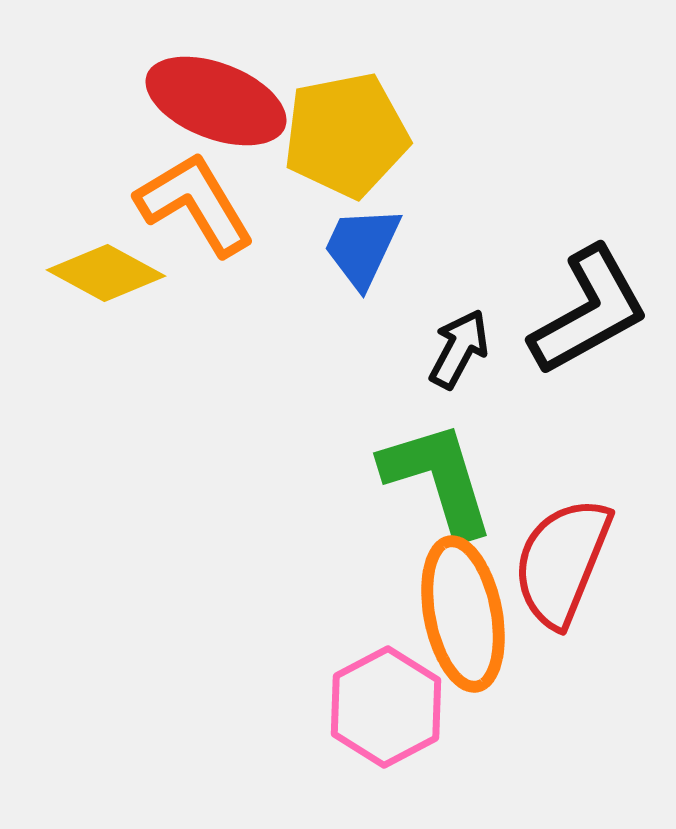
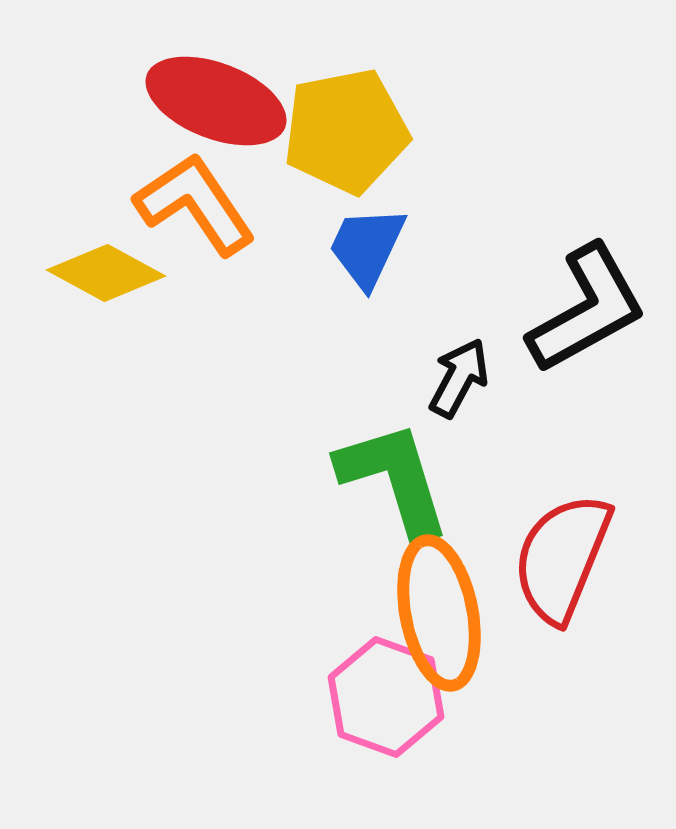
yellow pentagon: moved 4 px up
orange L-shape: rotated 3 degrees counterclockwise
blue trapezoid: moved 5 px right
black L-shape: moved 2 px left, 2 px up
black arrow: moved 29 px down
green L-shape: moved 44 px left
red semicircle: moved 4 px up
orange ellipse: moved 24 px left, 1 px up
pink hexagon: moved 10 px up; rotated 12 degrees counterclockwise
